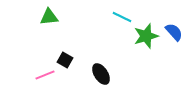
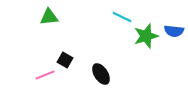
blue semicircle: moved 1 px up; rotated 138 degrees clockwise
